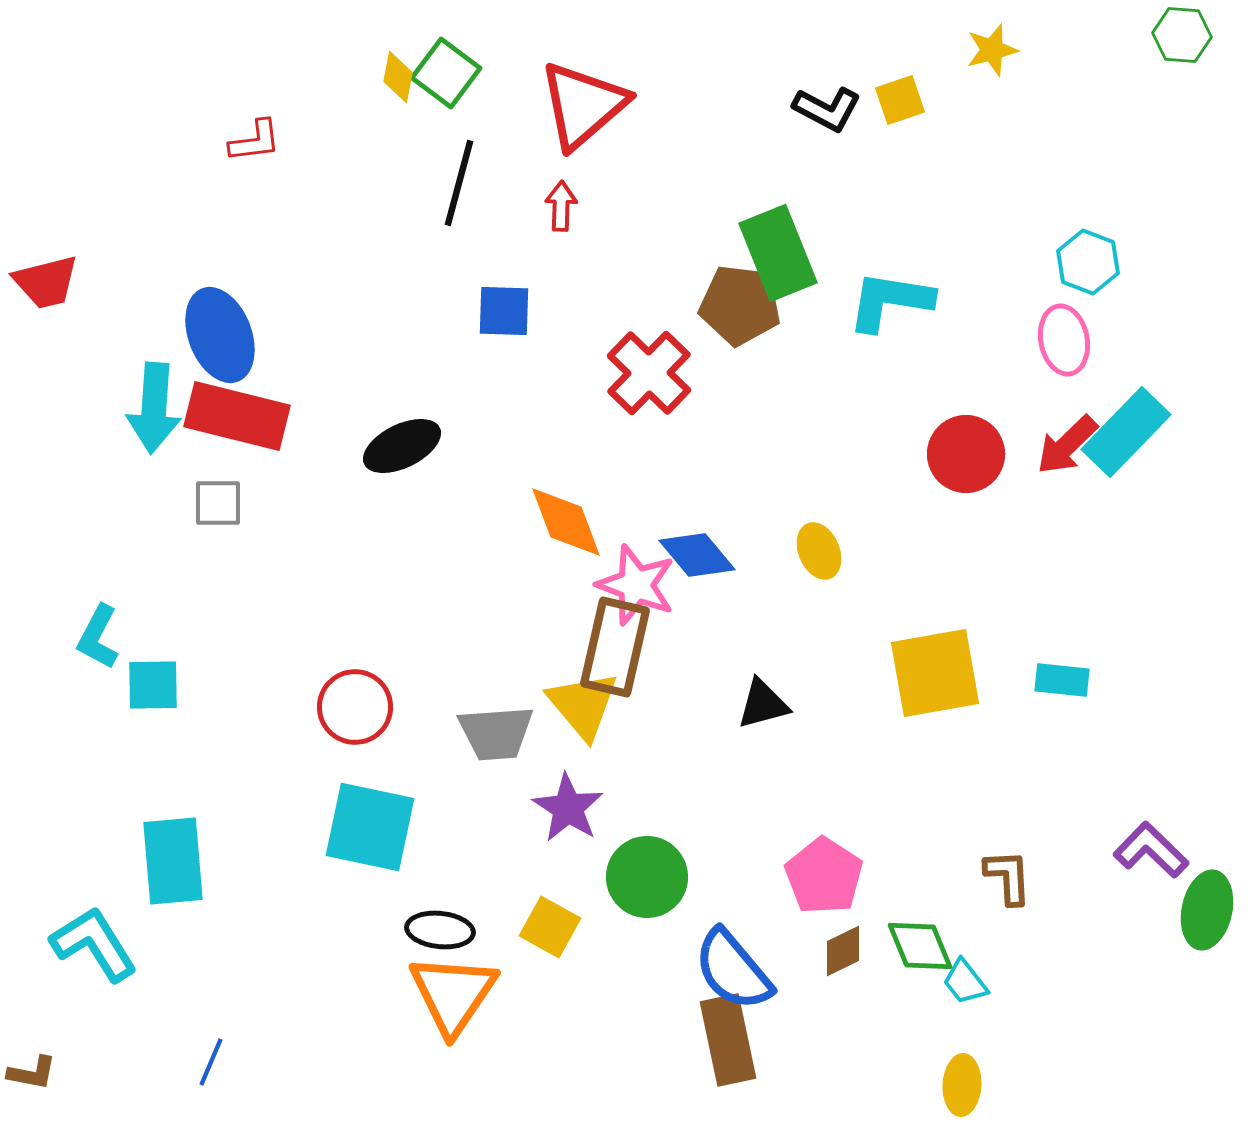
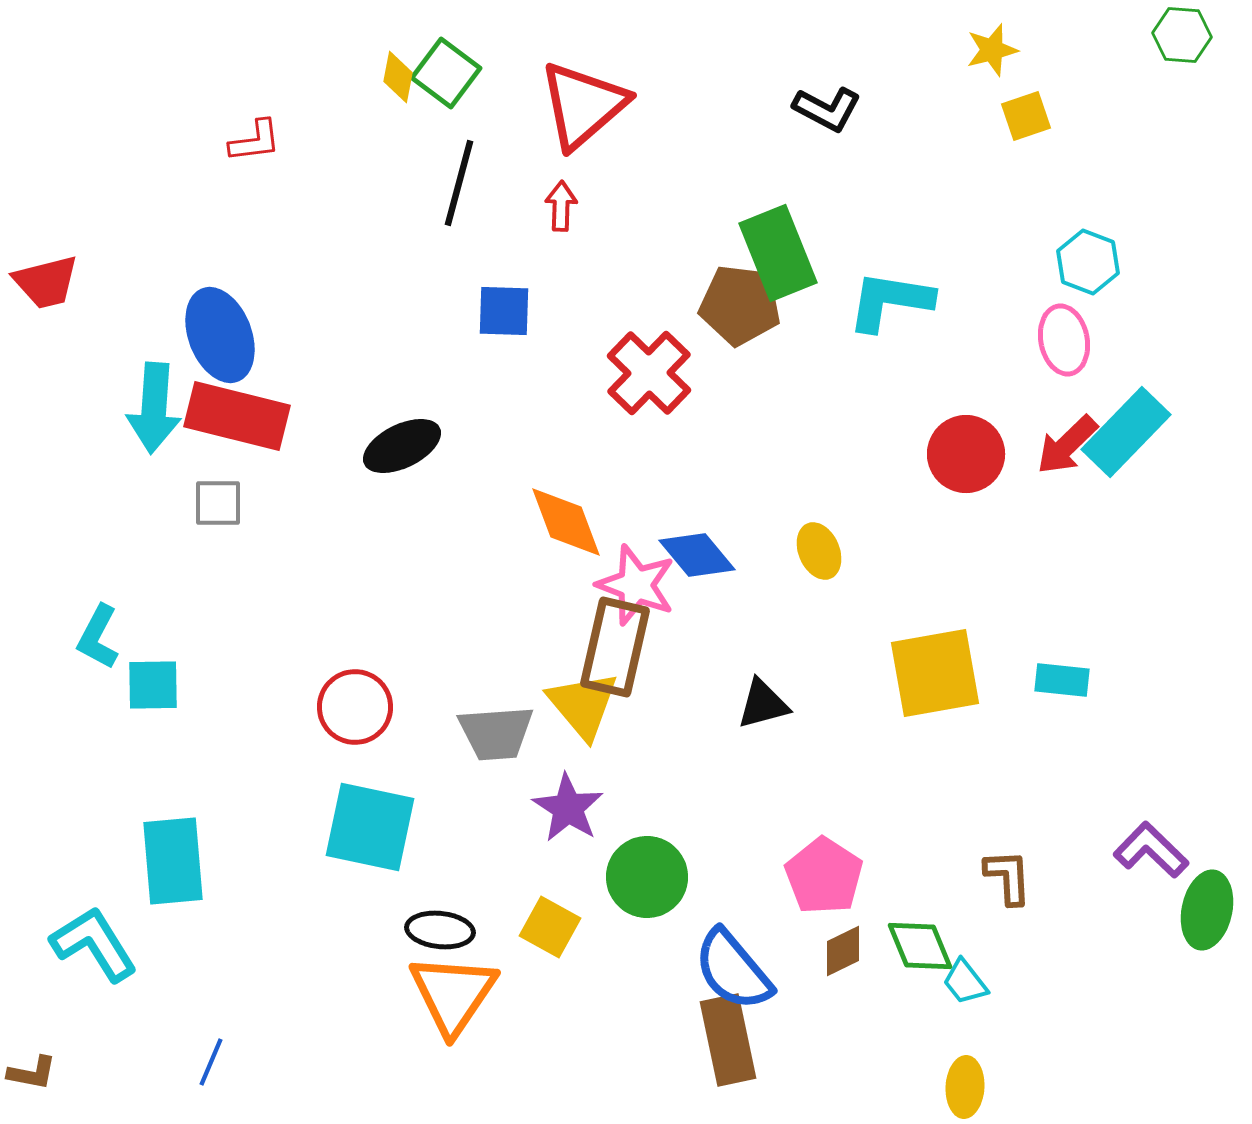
yellow square at (900, 100): moved 126 px right, 16 px down
yellow ellipse at (962, 1085): moved 3 px right, 2 px down
